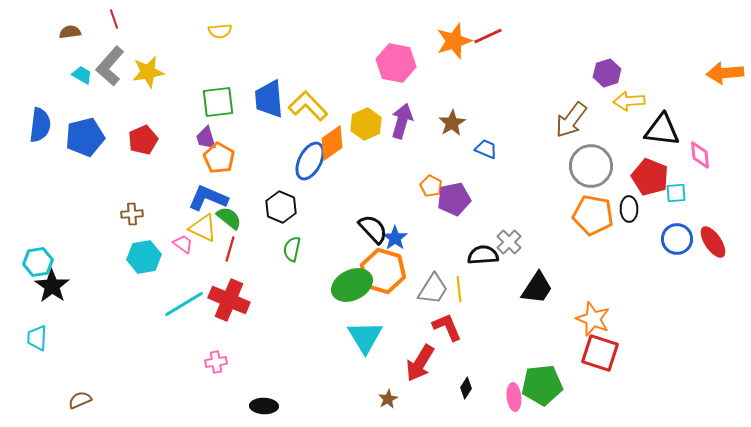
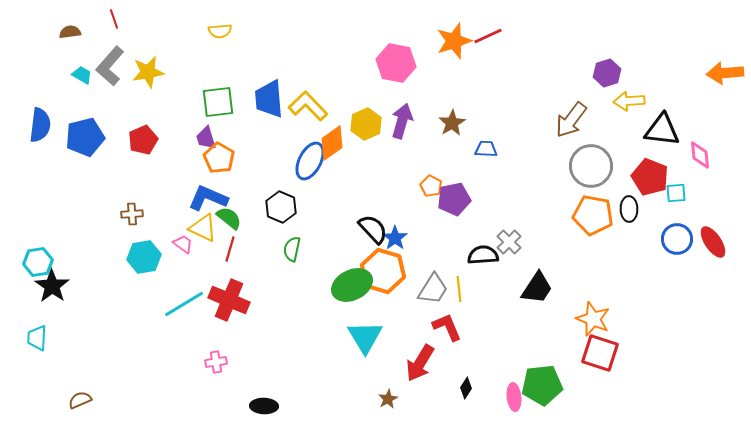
blue trapezoid at (486, 149): rotated 20 degrees counterclockwise
